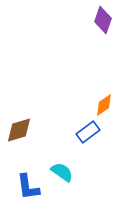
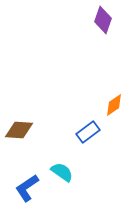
orange diamond: moved 10 px right
brown diamond: rotated 20 degrees clockwise
blue L-shape: moved 1 px left, 1 px down; rotated 64 degrees clockwise
